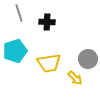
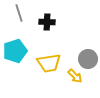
yellow arrow: moved 2 px up
